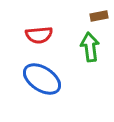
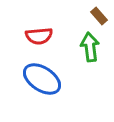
brown rectangle: rotated 60 degrees clockwise
red semicircle: moved 1 px down
